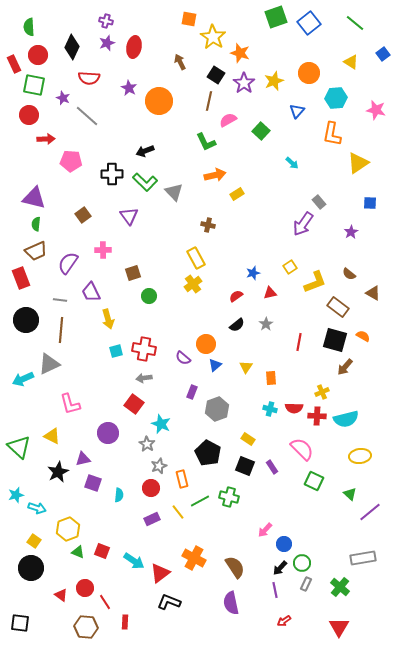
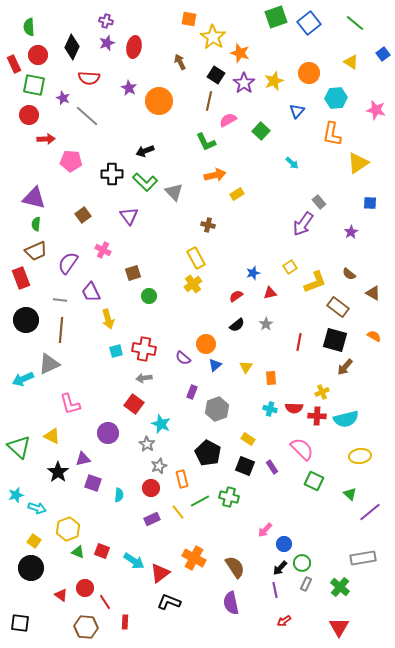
pink cross at (103, 250): rotated 28 degrees clockwise
orange semicircle at (363, 336): moved 11 px right
black star at (58, 472): rotated 10 degrees counterclockwise
